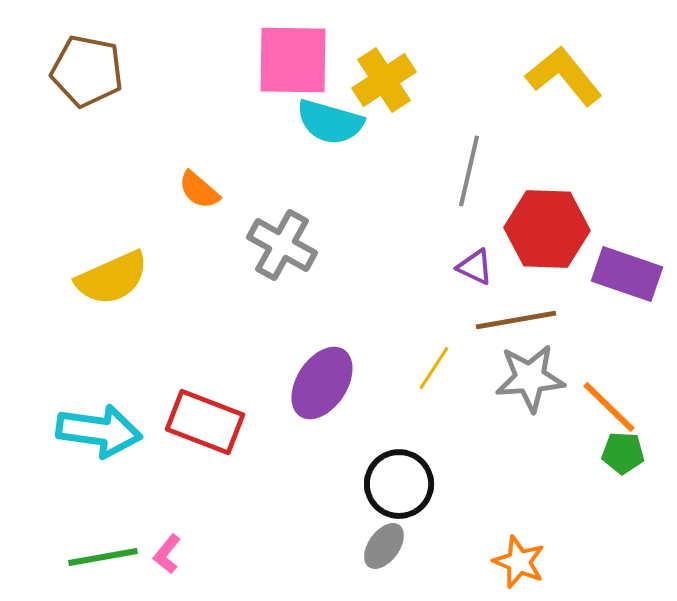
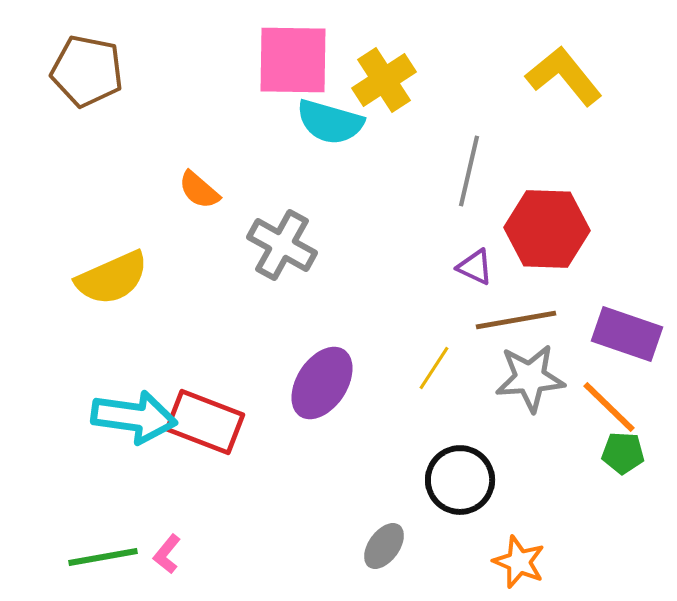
purple rectangle: moved 60 px down
cyan arrow: moved 35 px right, 14 px up
black circle: moved 61 px right, 4 px up
